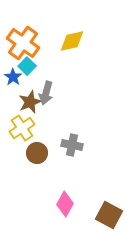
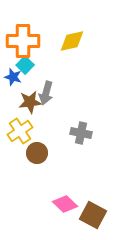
orange cross: moved 2 px up; rotated 36 degrees counterclockwise
cyan square: moved 2 px left, 1 px up
blue star: rotated 18 degrees counterclockwise
brown star: rotated 15 degrees clockwise
yellow cross: moved 2 px left, 3 px down
gray cross: moved 9 px right, 12 px up
pink diamond: rotated 75 degrees counterclockwise
brown square: moved 16 px left
